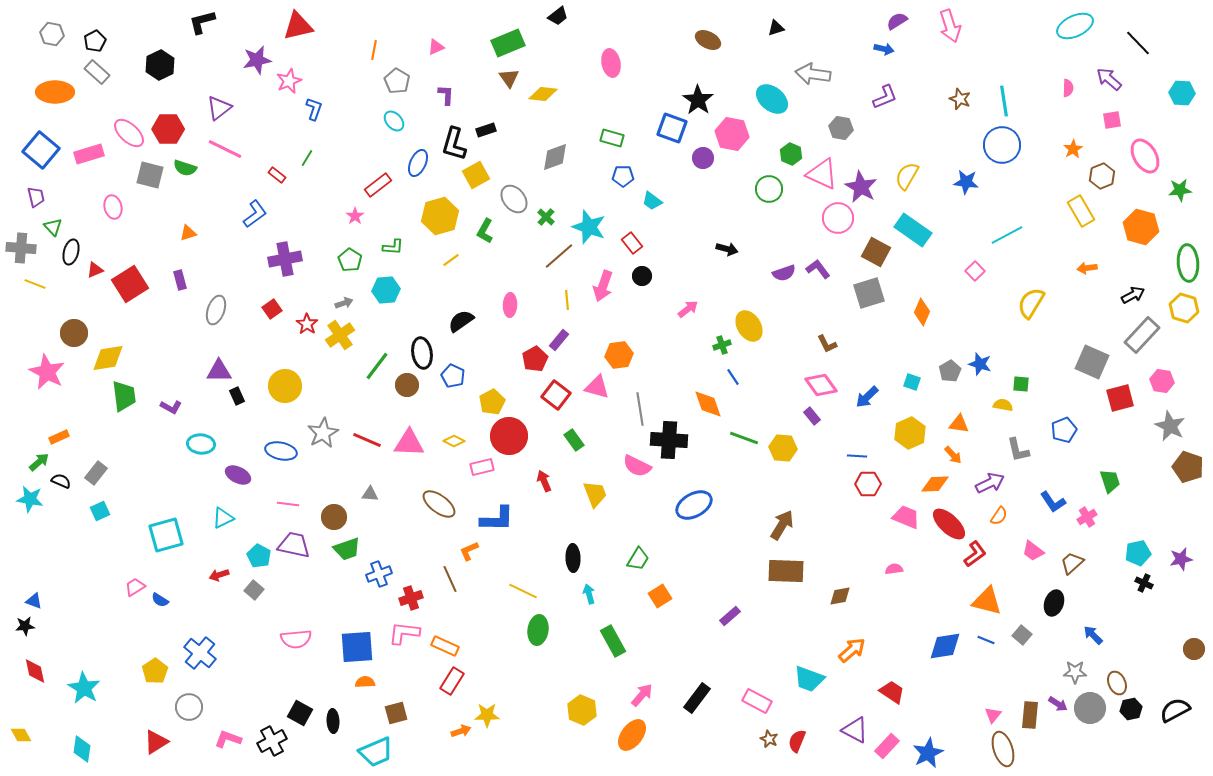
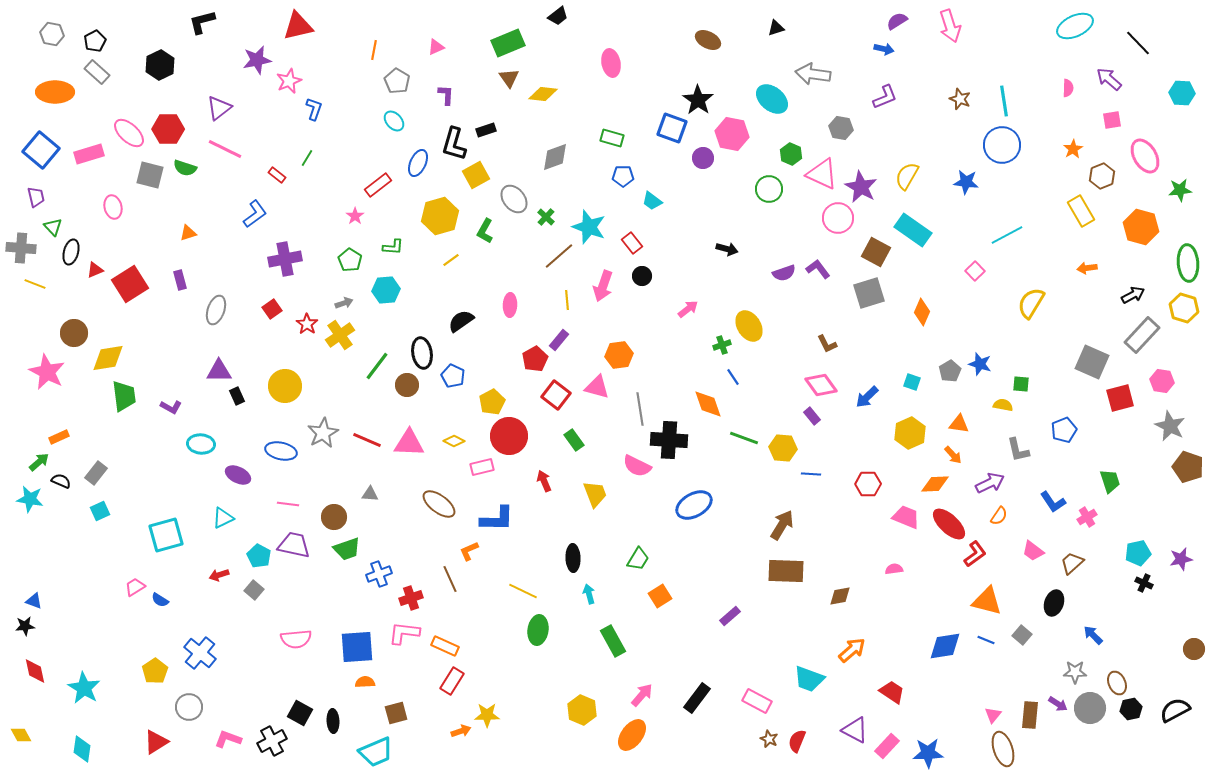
blue line at (857, 456): moved 46 px left, 18 px down
blue star at (928, 753): rotated 24 degrees clockwise
